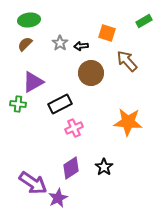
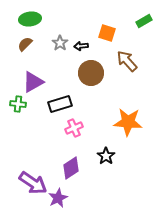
green ellipse: moved 1 px right, 1 px up
black rectangle: rotated 10 degrees clockwise
black star: moved 2 px right, 11 px up
